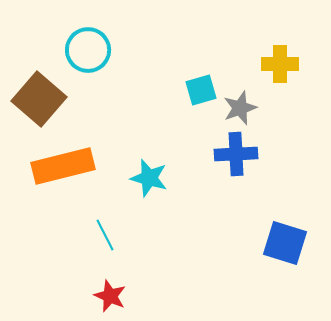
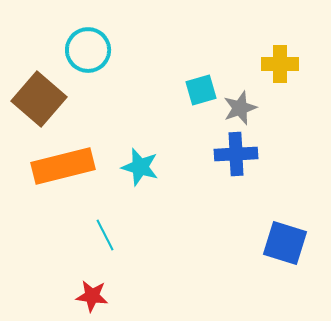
cyan star: moved 9 px left, 11 px up
red star: moved 18 px left; rotated 16 degrees counterclockwise
